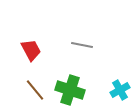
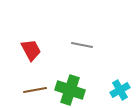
brown line: rotated 60 degrees counterclockwise
